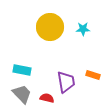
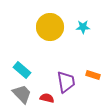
cyan star: moved 2 px up
cyan rectangle: rotated 30 degrees clockwise
